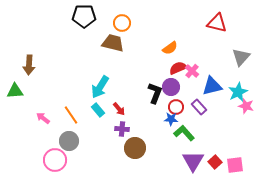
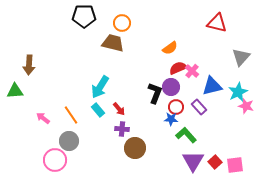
green L-shape: moved 2 px right, 2 px down
